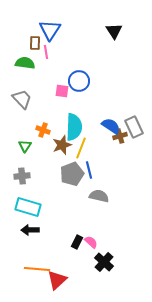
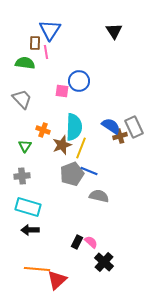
blue line: moved 1 px down; rotated 54 degrees counterclockwise
